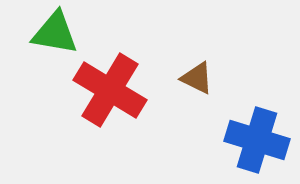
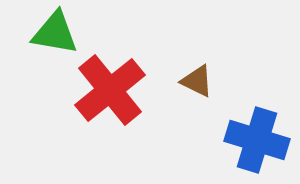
brown triangle: moved 3 px down
red cross: rotated 20 degrees clockwise
